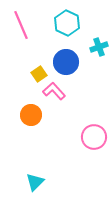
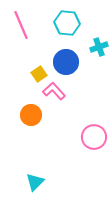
cyan hexagon: rotated 20 degrees counterclockwise
